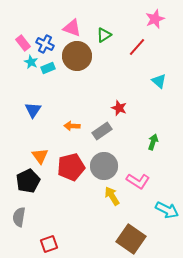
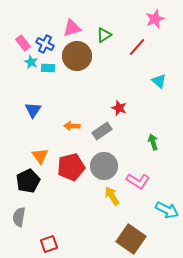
pink triangle: rotated 36 degrees counterclockwise
cyan rectangle: rotated 24 degrees clockwise
green arrow: rotated 35 degrees counterclockwise
